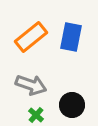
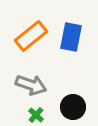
orange rectangle: moved 1 px up
black circle: moved 1 px right, 2 px down
